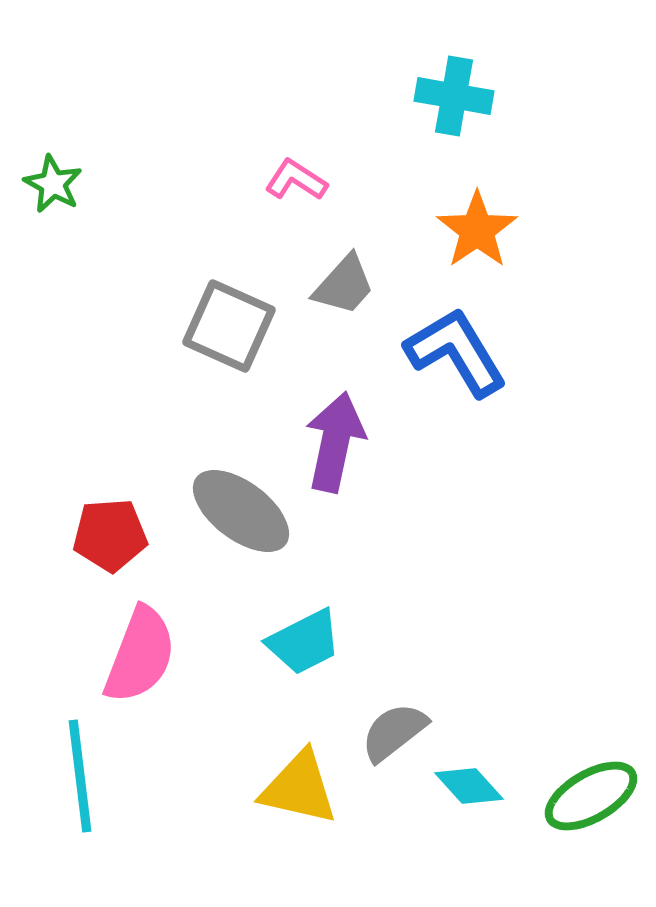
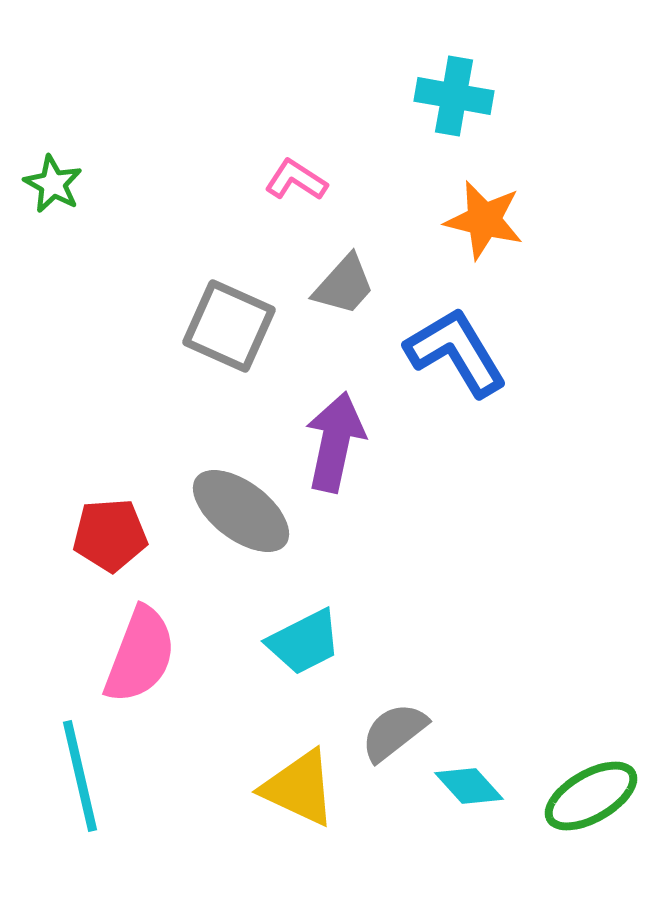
orange star: moved 7 px right, 10 px up; rotated 24 degrees counterclockwise
cyan line: rotated 6 degrees counterclockwise
yellow triangle: rotated 12 degrees clockwise
